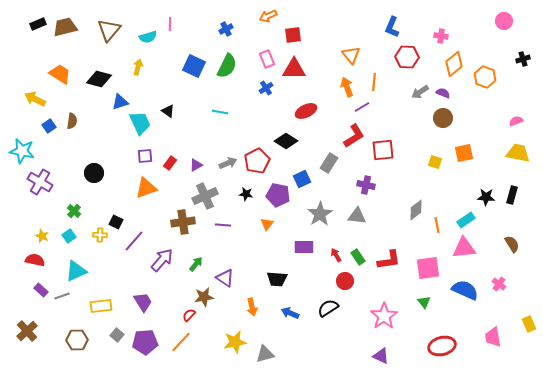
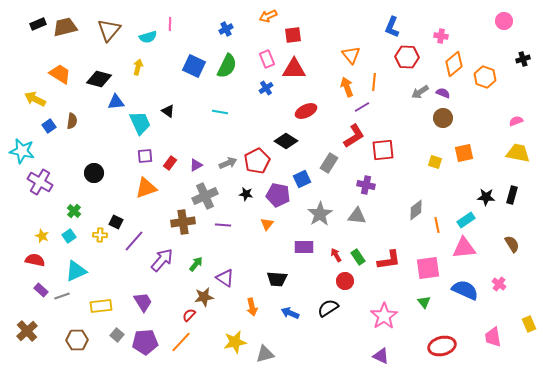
blue triangle at (120, 102): moved 4 px left; rotated 12 degrees clockwise
